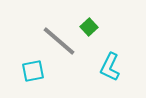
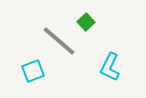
green square: moved 3 px left, 5 px up
cyan square: rotated 10 degrees counterclockwise
